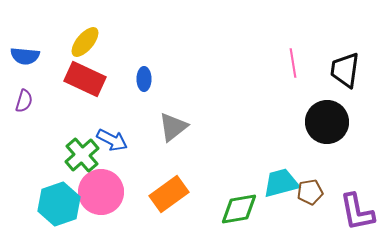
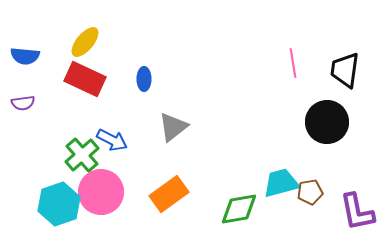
purple semicircle: moved 1 px left, 2 px down; rotated 65 degrees clockwise
